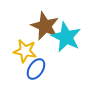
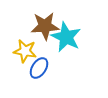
brown star: rotated 28 degrees counterclockwise
blue ellipse: moved 3 px right, 1 px up
